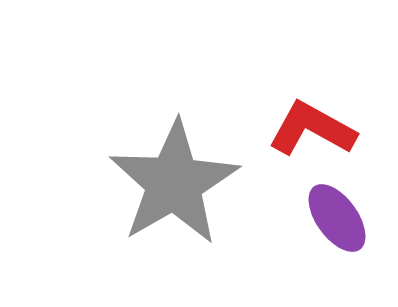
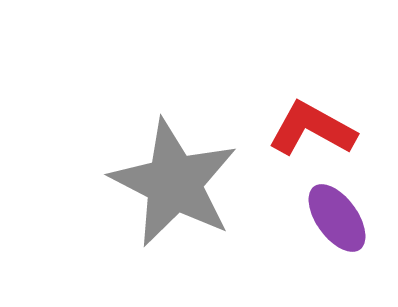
gray star: rotated 15 degrees counterclockwise
